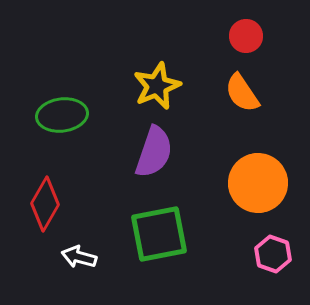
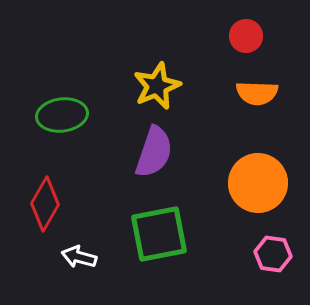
orange semicircle: moved 15 px right; rotated 54 degrees counterclockwise
pink hexagon: rotated 12 degrees counterclockwise
